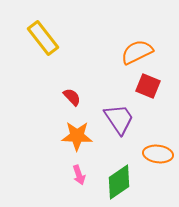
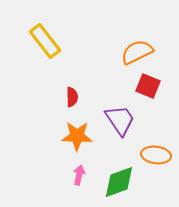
yellow rectangle: moved 2 px right, 3 px down
red semicircle: rotated 42 degrees clockwise
purple trapezoid: moved 1 px right, 1 px down
orange ellipse: moved 2 px left, 1 px down
pink arrow: rotated 150 degrees counterclockwise
green diamond: rotated 15 degrees clockwise
